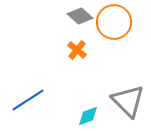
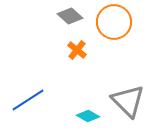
gray diamond: moved 10 px left
cyan diamond: rotated 50 degrees clockwise
